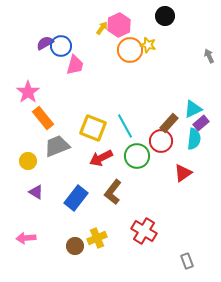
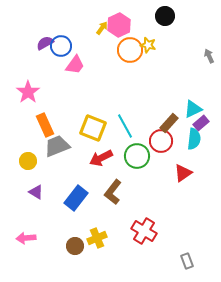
pink trapezoid: rotated 20 degrees clockwise
orange rectangle: moved 2 px right, 7 px down; rotated 15 degrees clockwise
